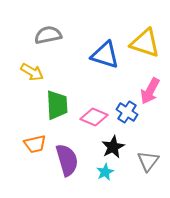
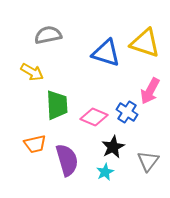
blue triangle: moved 1 px right, 2 px up
